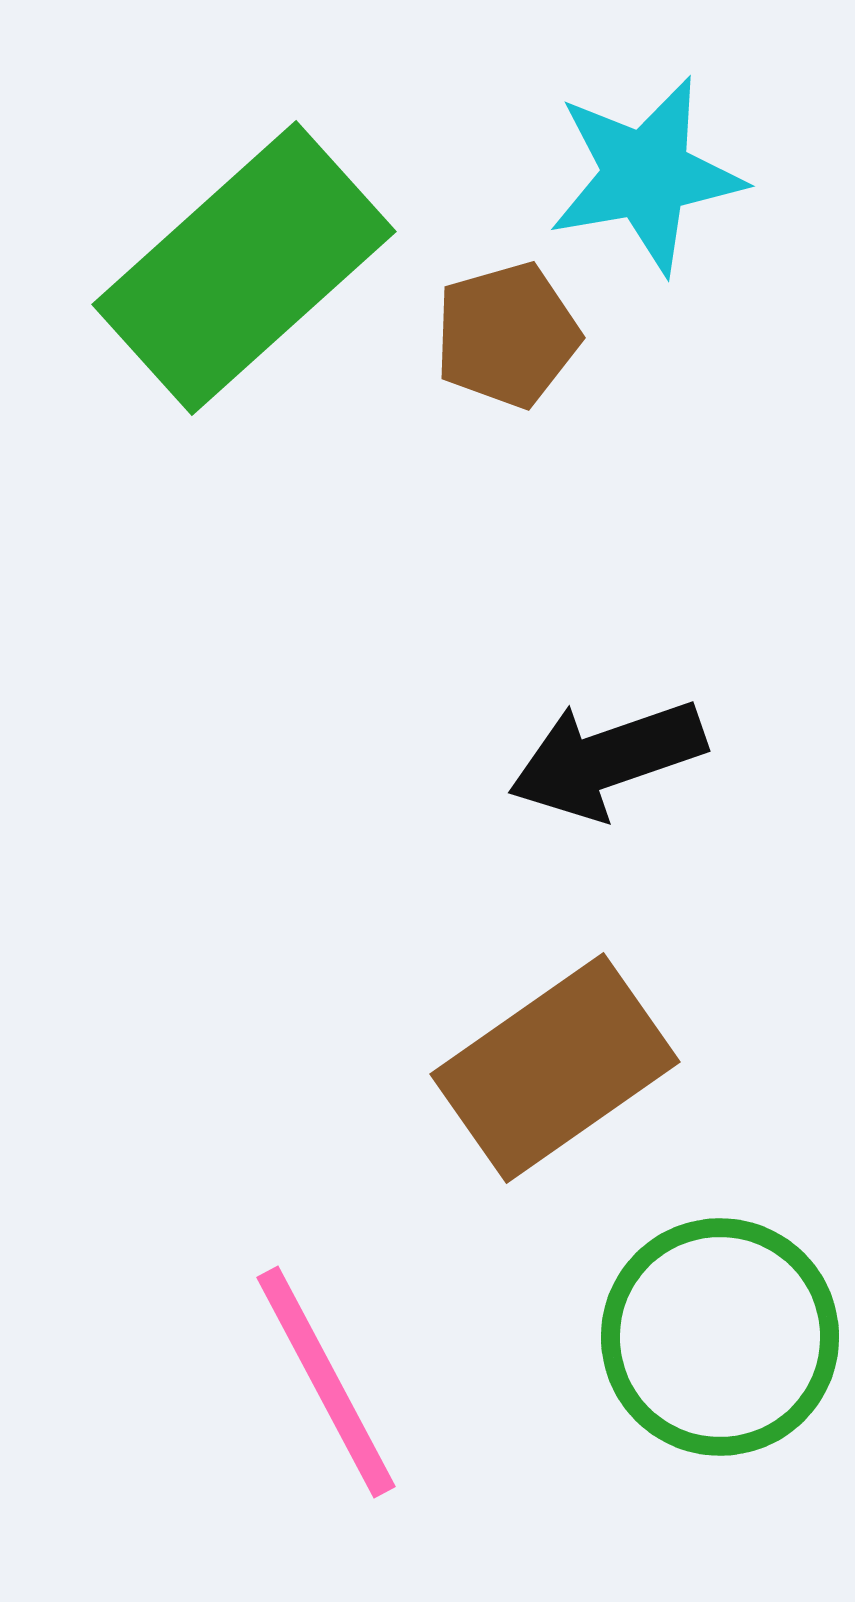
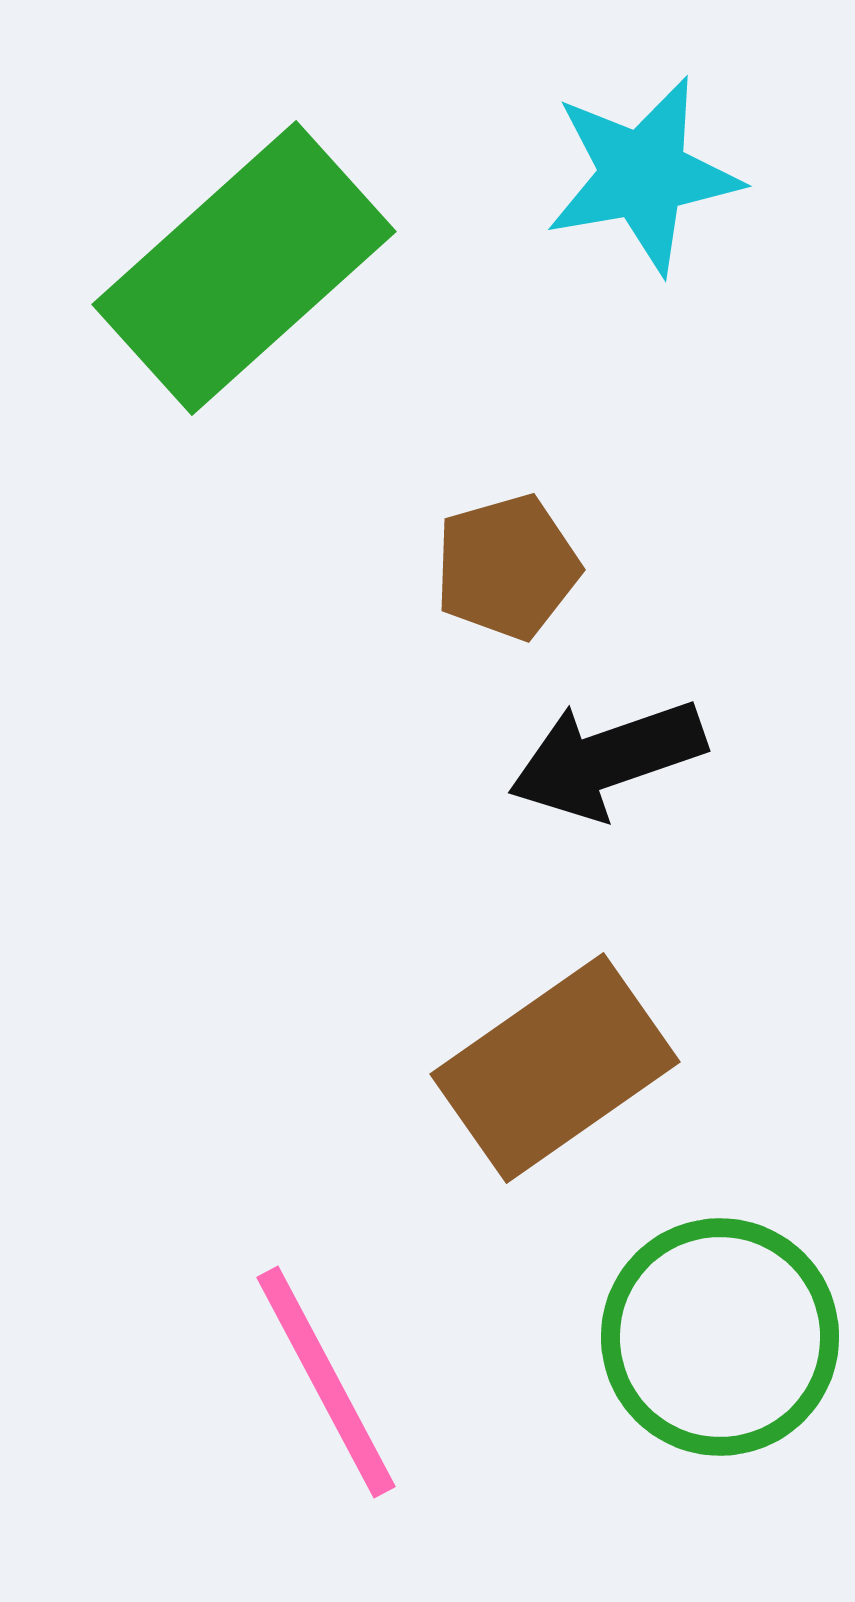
cyan star: moved 3 px left
brown pentagon: moved 232 px down
